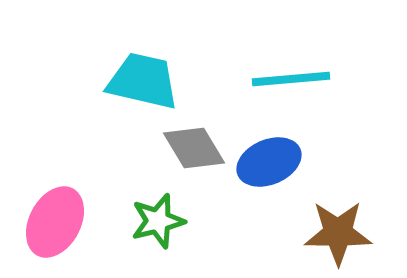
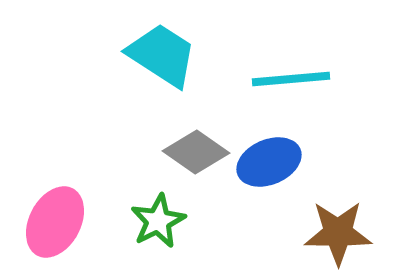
cyan trapezoid: moved 19 px right, 26 px up; rotated 20 degrees clockwise
gray diamond: moved 2 px right, 4 px down; rotated 24 degrees counterclockwise
green star: rotated 12 degrees counterclockwise
